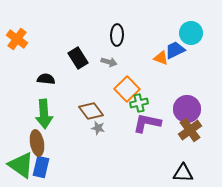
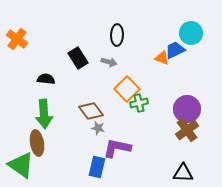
orange triangle: moved 1 px right
purple L-shape: moved 30 px left, 25 px down
brown cross: moved 3 px left
blue rectangle: moved 56 px right
